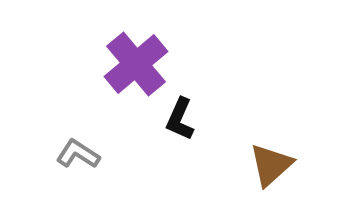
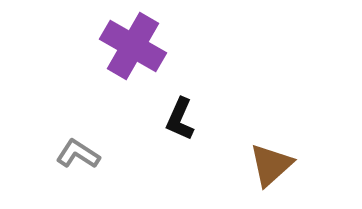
purple cross: moved 3 px left, 18 px up; rotated 20 degrees counterclockwise
